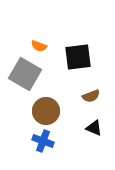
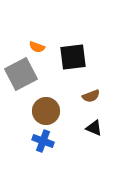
orange semicircle: moved 2 px left, 1 px down
black square: moved 5 px left
gray square: moved 4 px left; rotated 32 degrees clockwise
